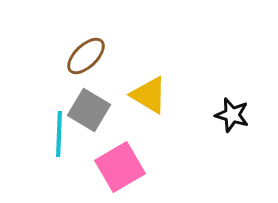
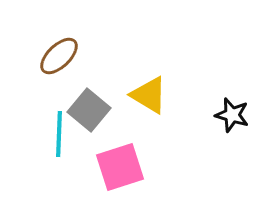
brown ellipse: moved 27 px left
gray square: rotated 9 degrees clockwise
pink square: rotated 12 degrees clockwise
